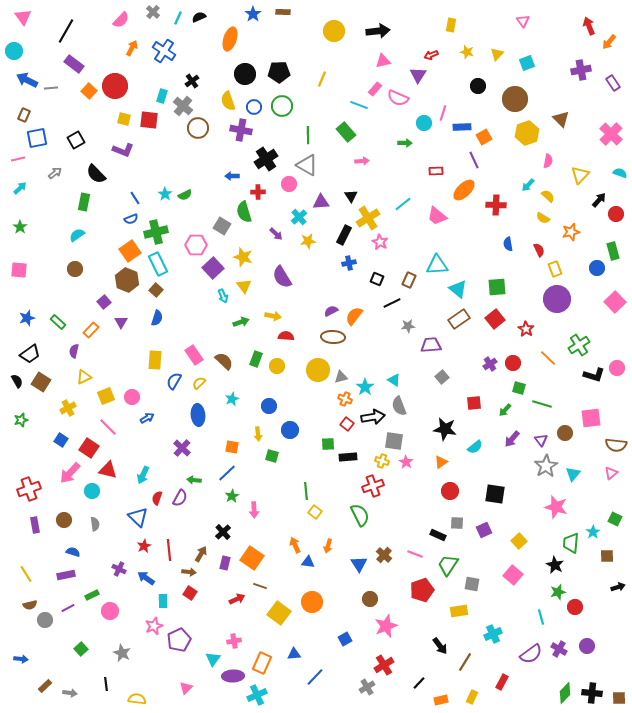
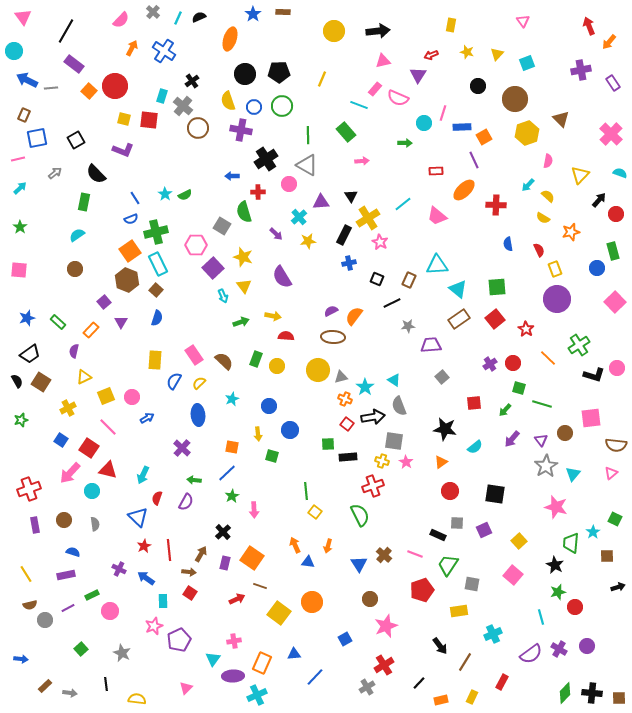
purple semicircle at (180, 498): moved 6 px right, 4 px down
